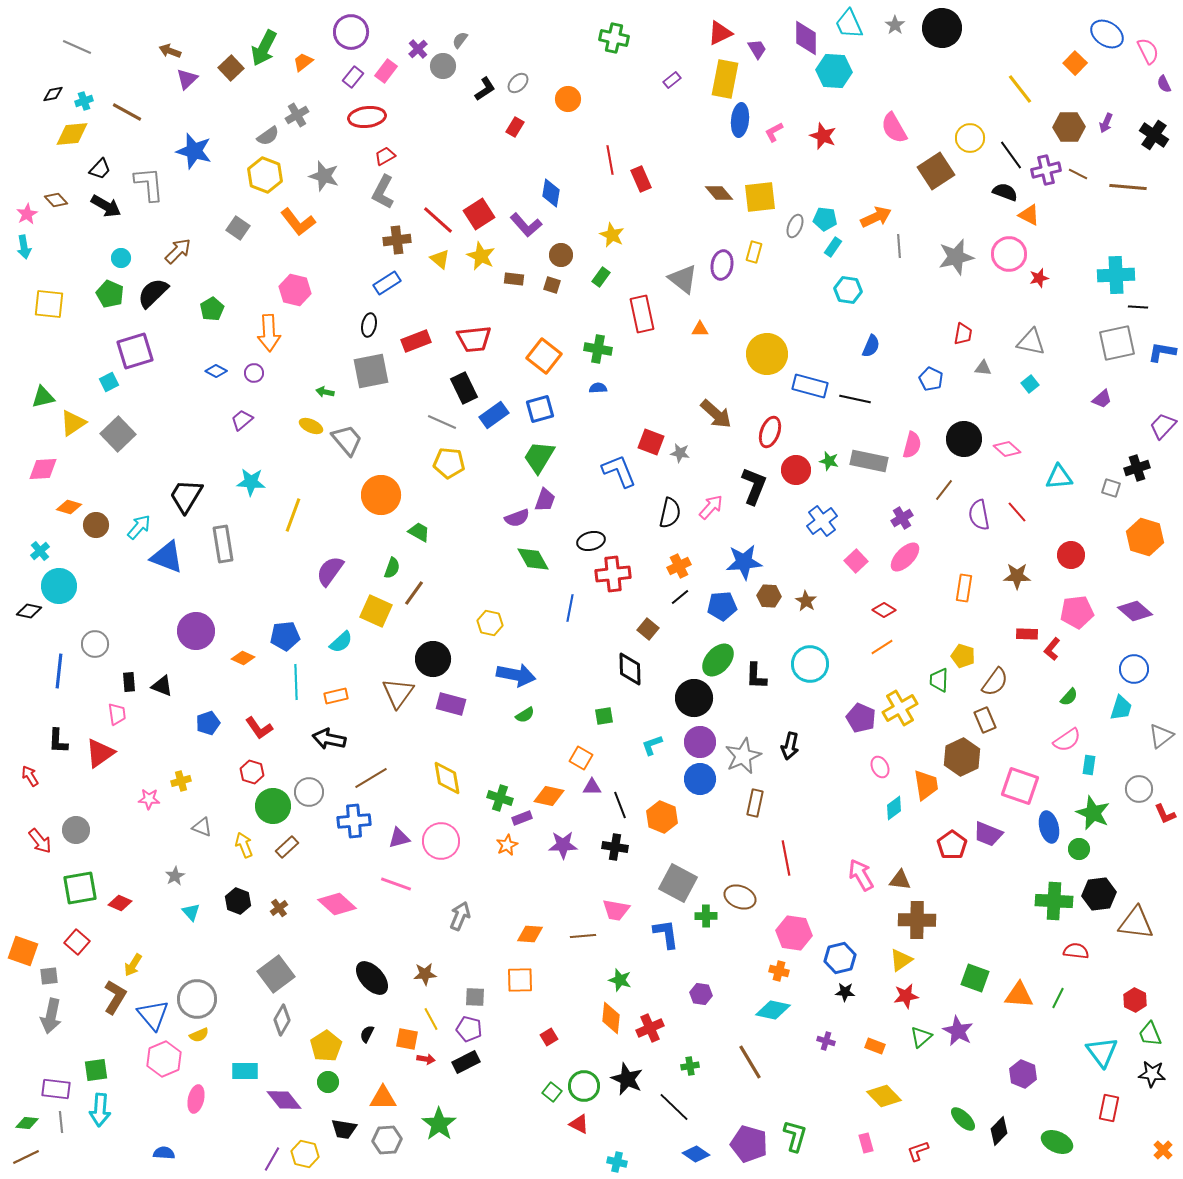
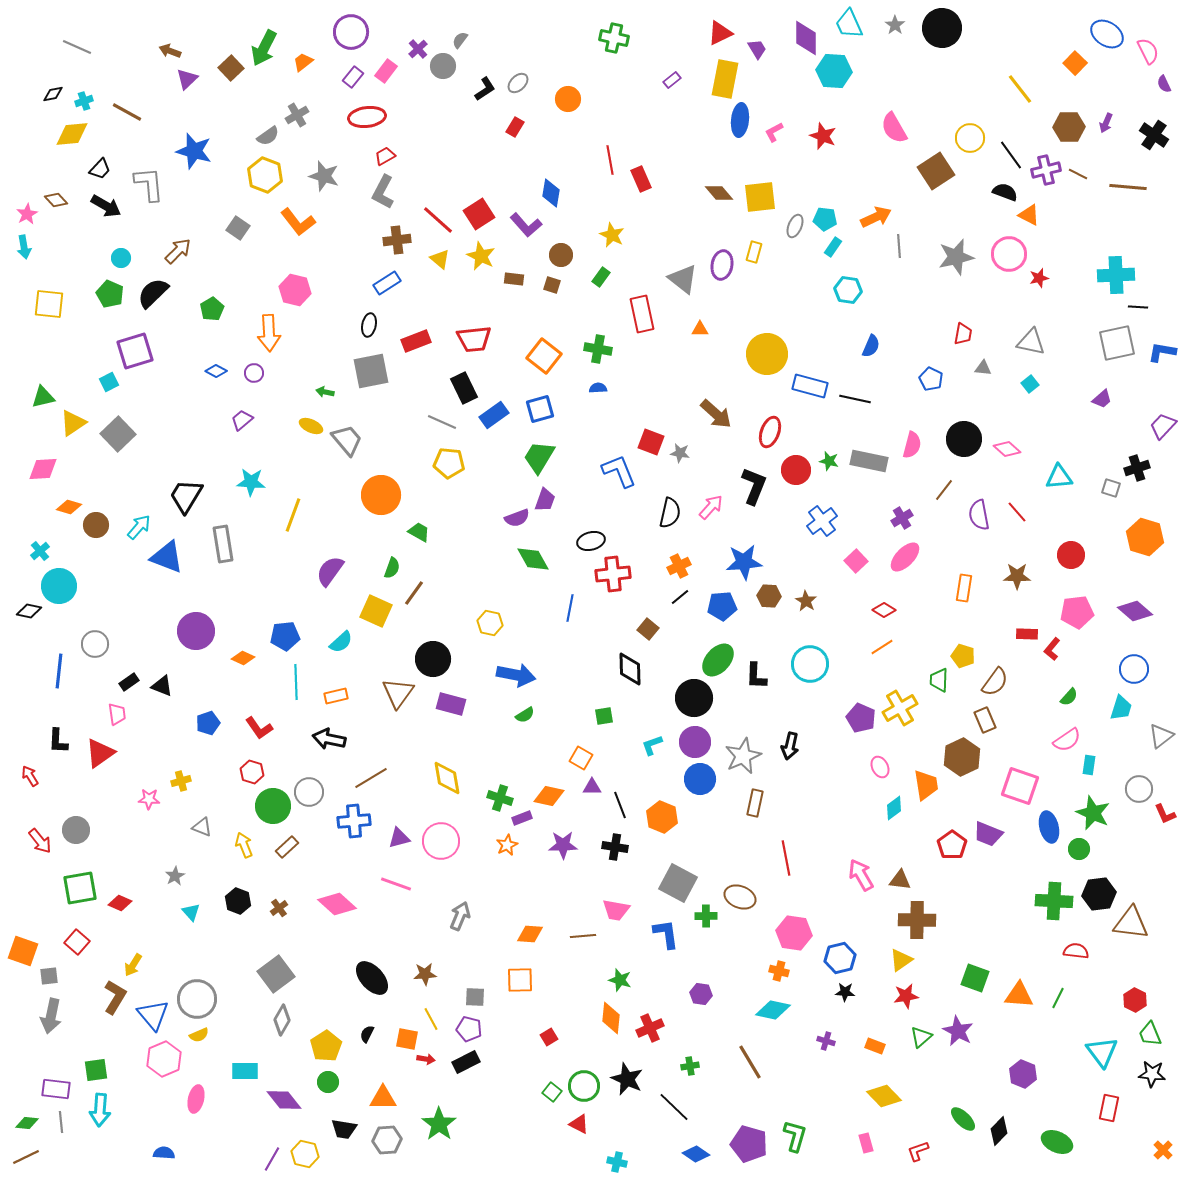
black rectangle at (129, 682): rotated 60 degrees clockwise
purple circle at (700, 742): moved 5 px left
brown triangle at (1136, 923): moved 5 px left
